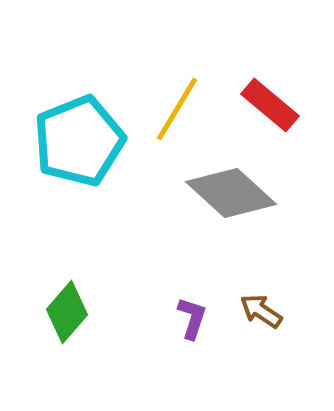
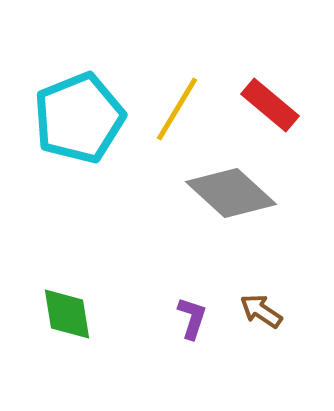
cyan pentagon: moved 23 px up
green diamond: moved 2 px down; rotated 50 degrees counterclockwise
